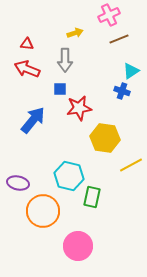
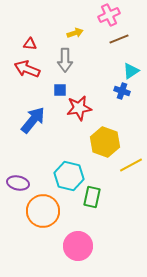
red triangle: moved 3 px right
blue square: moved 1 px down
yellow hexagon: moved 4 px down; rotated 12 degrees clockwise
